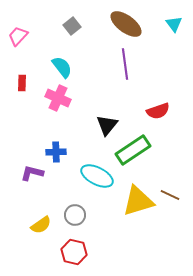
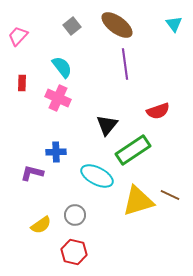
brown ellipse: moved 9 px left, 1 px down
